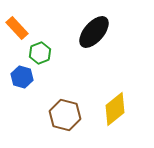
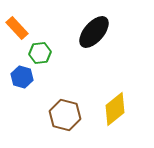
green hexagon: rotated 15 degrees clockwise
